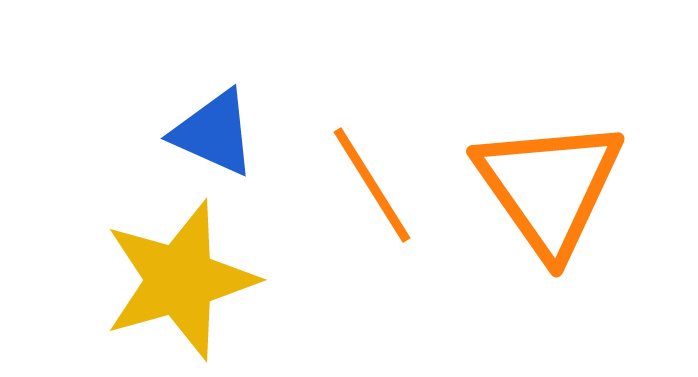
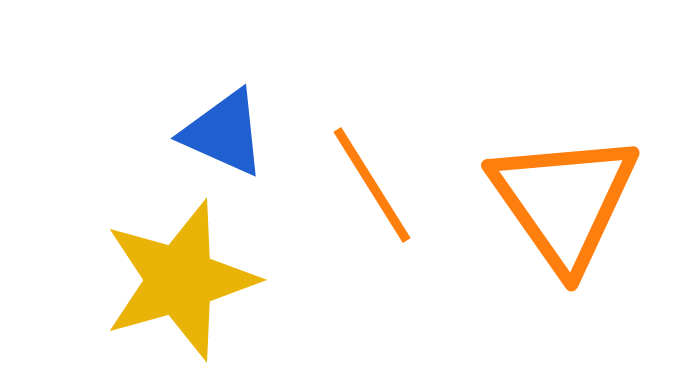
blue triangle: moved 10 px right
orange triangle: moved 15 px right, 14 px down
